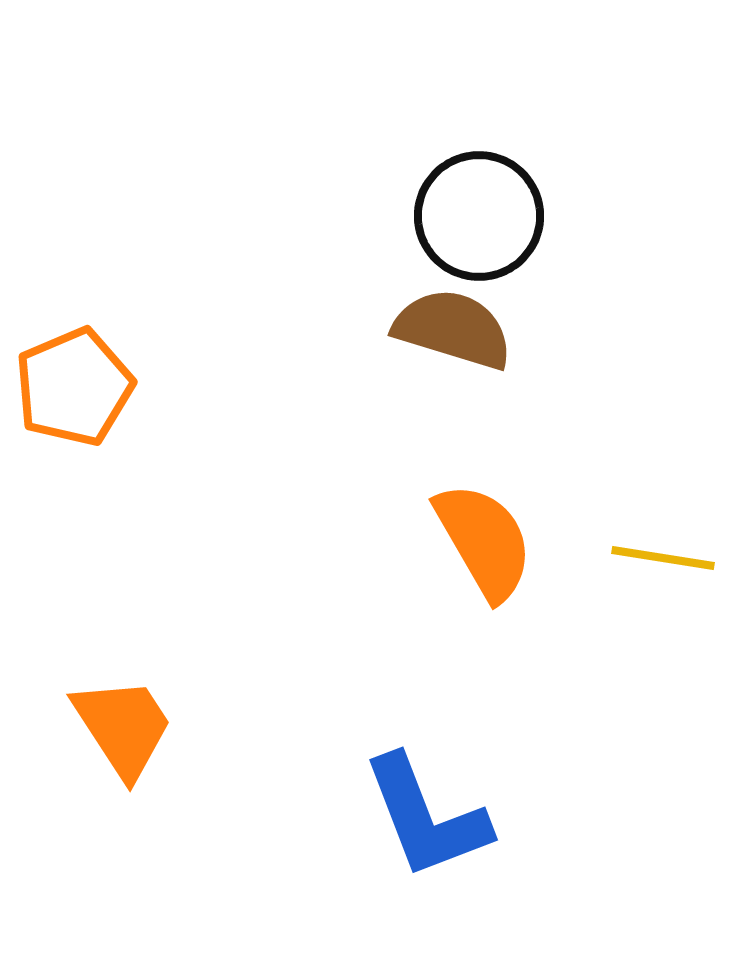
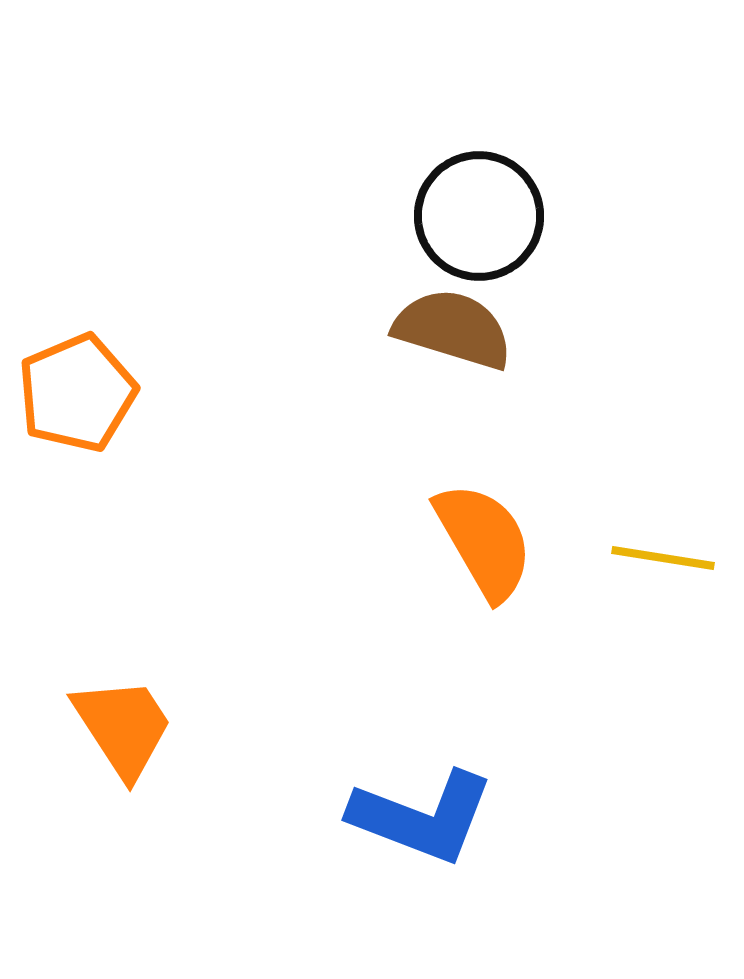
orange pentagon: moved 3 px right, 6 px down
blue L-shape: moved 4 px left; rotated 48 degrees counterclockwise
